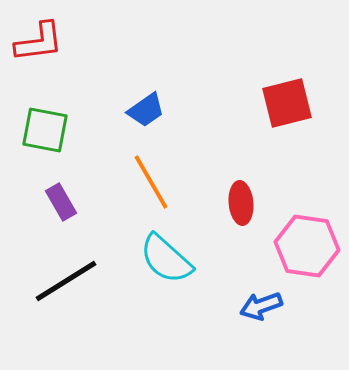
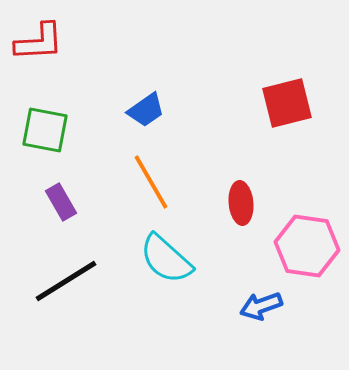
red L-shape: rotated 4 degrees clockwise
